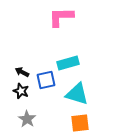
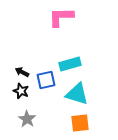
cyan rectangle: moved 2 px right, 1 px down
